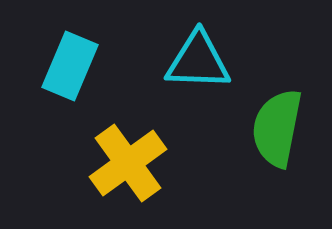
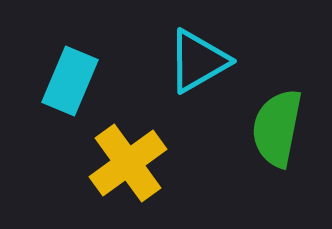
cyan triangle: rotated 32 degrees counterclockwise
cyan rectangle: moved 15 px down
